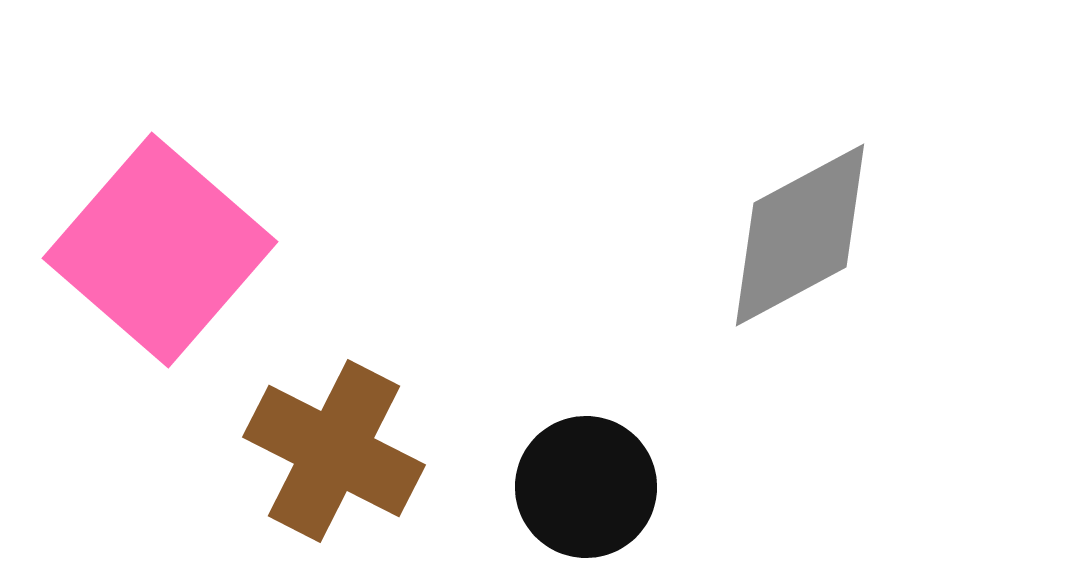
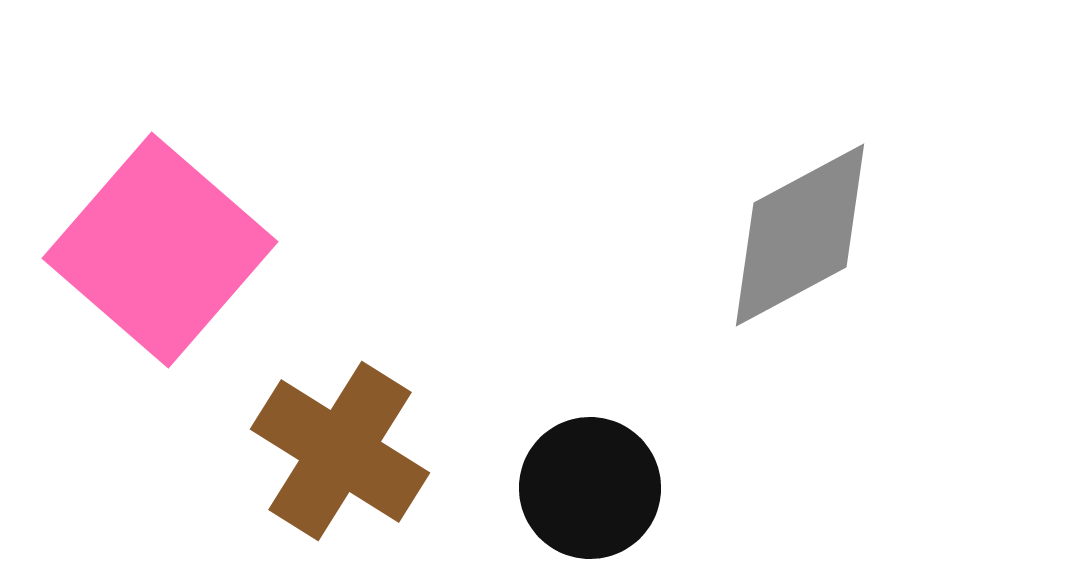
brown cross: moved 6 px right; rotated 5 degrees clockwise
black circle: moved 4 px right, 1 px down
